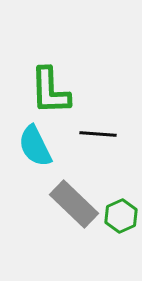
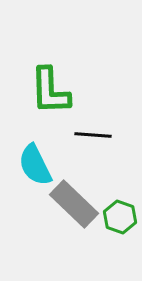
black line: moved 5 px left, 1 px down
cyan semicircle: moved 19 px down
green hexagon: moved 1 px left, 1 px down; rotated 16 degrees counterclockwise
